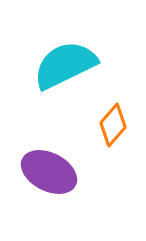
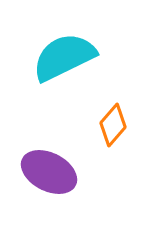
cyan semicircle: moved 1 px left, 8 px up
